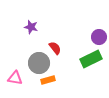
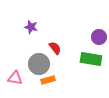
green rectangle: rotated 35 degrees clockwise
gray circle: moved 1 px down
